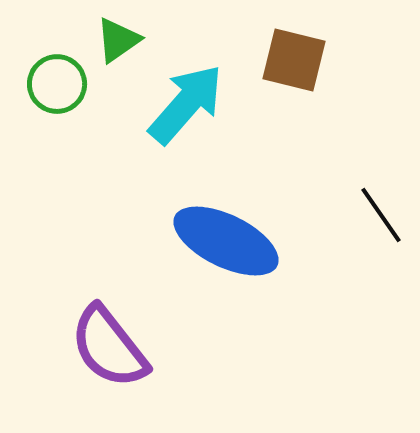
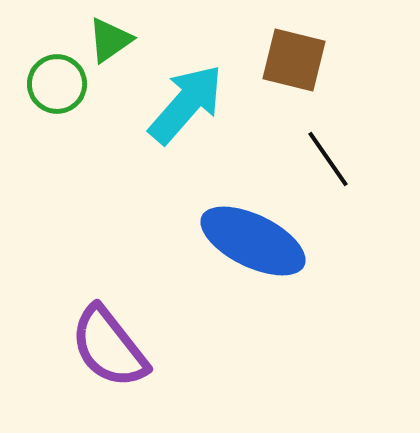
green triangle: moved 8 px left
black line: moved 53 px left, 56 px up
blue ellipse: moved 27 px right
